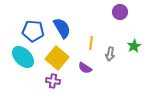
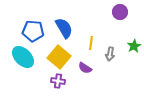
blue semicircle: moved 2 px right
yellow square: moved 2 px right, 1 px up
purple cross: moved 5 px right
